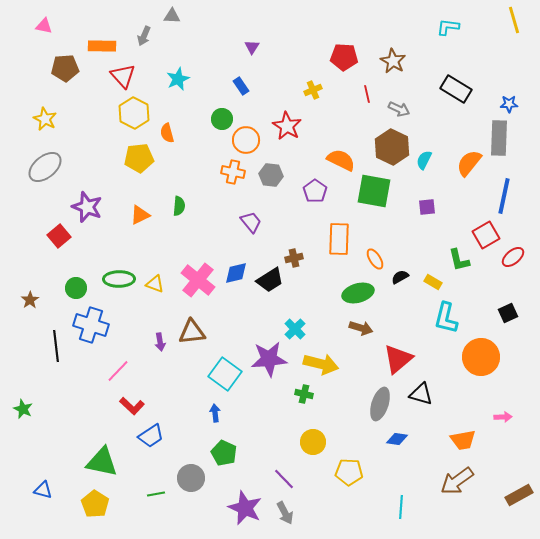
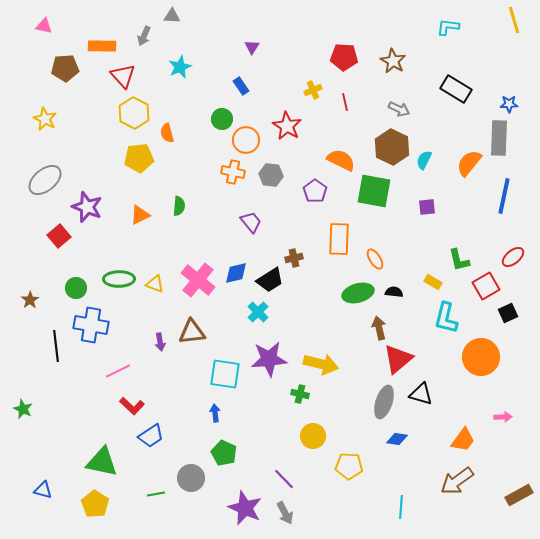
cyan star at (178, 79): moved 2 px right, 12 px up
red line at (367, 94): moved 22 px left, 8 px down
gray ellipse at (45, 167): moved 13 px down
red square at (486, 235): moved 51 px down
black semicircle at (400, 277): moved 6 px left, 15 px down; rotated 36 degrees clockwise
blue cross at (91, 325): rotated 8 degrees counterclockwise
brown arrow at (361, 328): moved 18 px right; rotated 120 degrees counterclockwise
cyan cross at (295, 329): moved 37 px left, 17 px up
pink line at (118, 371): rotated 20 degrees clockwise
cyan square at (225, 374): rotated 28 degrees counterclockwise
green cross at (304, 394): moved 4 px left
gray ellipse at (380, 404): moved 4 px right, 2 px up
orange trapezoid at (463, 440): rotated 44 degrees counterclockwise
yellow circle at (313, 442): moved 6 px up
yellow pentagon at (349, 472): moved 6 px up
